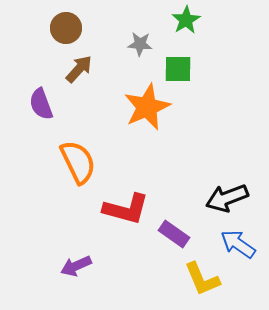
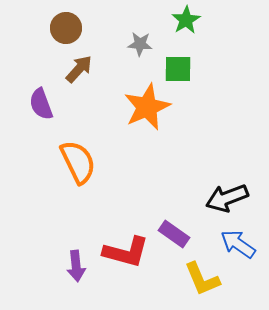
red L-shape: moved 43 px down
purple arrow: rotated 72 degrees counterclockwise
